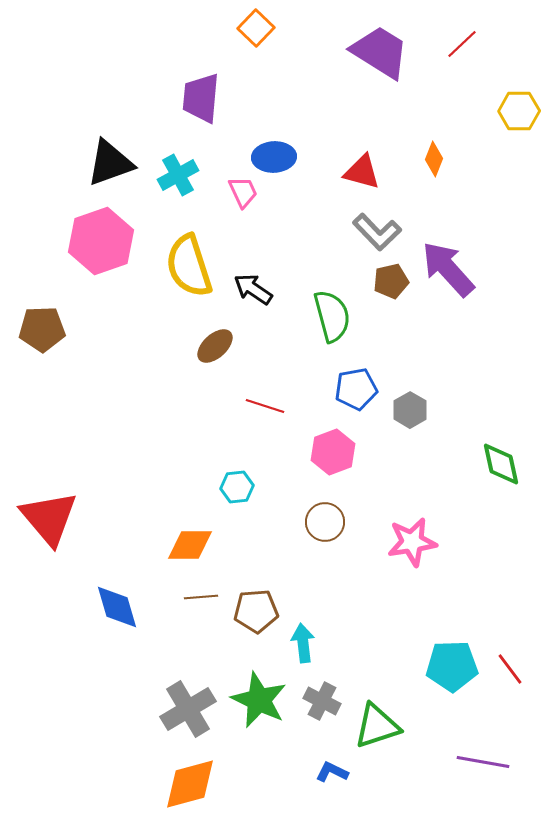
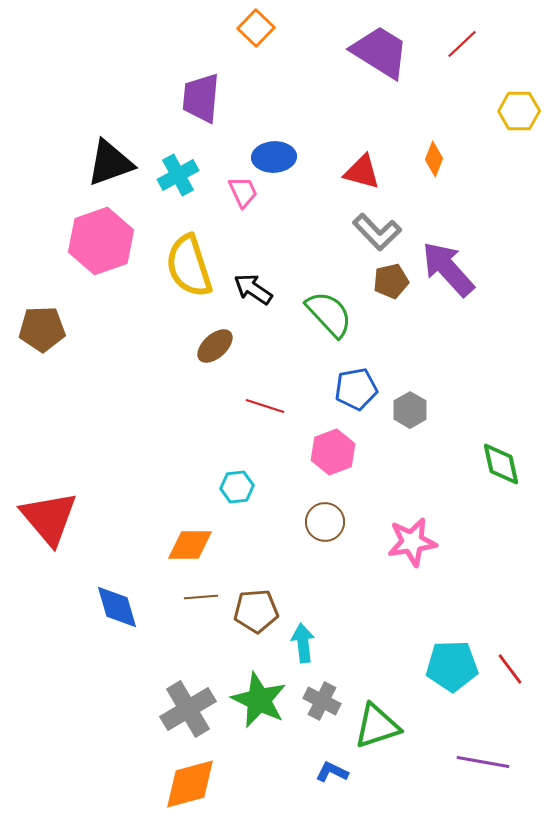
green semicircle at (332, 316): moved 3 px left, 2 px up; rotated 28 degrees counterclockwise
